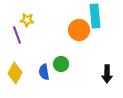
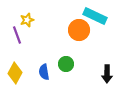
cyan rectangle: rotated 60 degrees counterclockwise
yellow star: rotated 24 degrees counterclockwise
green circle: moved 5 px right
